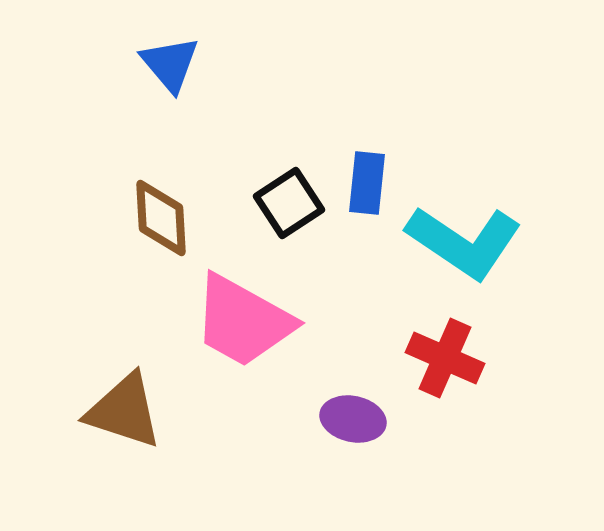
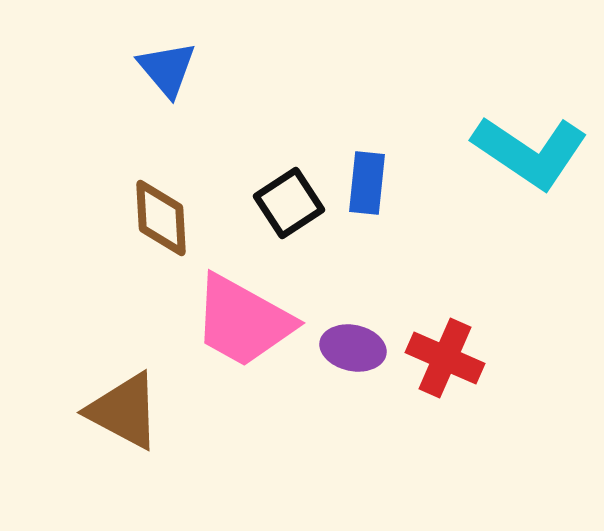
blue triangle: moved 3 px left, 5 px down
cyan L-shape: moved 66 px right, 90 px up
brown triangle: rotated 10 degrees clockwise
purple ellipse: moved 71 px up
